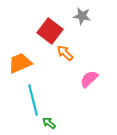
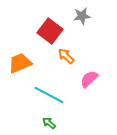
gray star: rotated 18 degrees counterclockwise
orange arrow: moved 1 px right, 3 px down
cyan line: moved 16 px right, 5 px up; rotated 48 degrees counterclockwise
